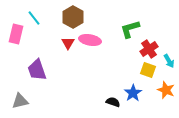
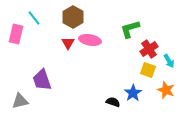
purple trapezoid: moved 5 px right, 10 px down
